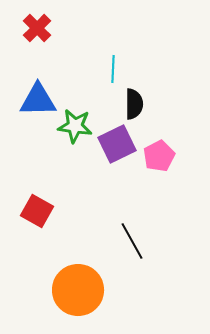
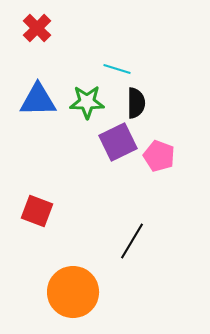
cyan line: moved 4 px right; rotated 76 degrees counterclockwise
black semicircle: moved 2 px right, 1 px up
green star: moved 12 px right, 24 px up; rotated 8 degrees counterclockwise
purple square: moved 1 px right, 2 px up
pink pentagon: rotated 24 degrees counterclockwise
red square: rotated 8 degrees counterclockwise
black line: rotated 60 degrees clockwise
orange circle: moved 5 px left, 2 px down
